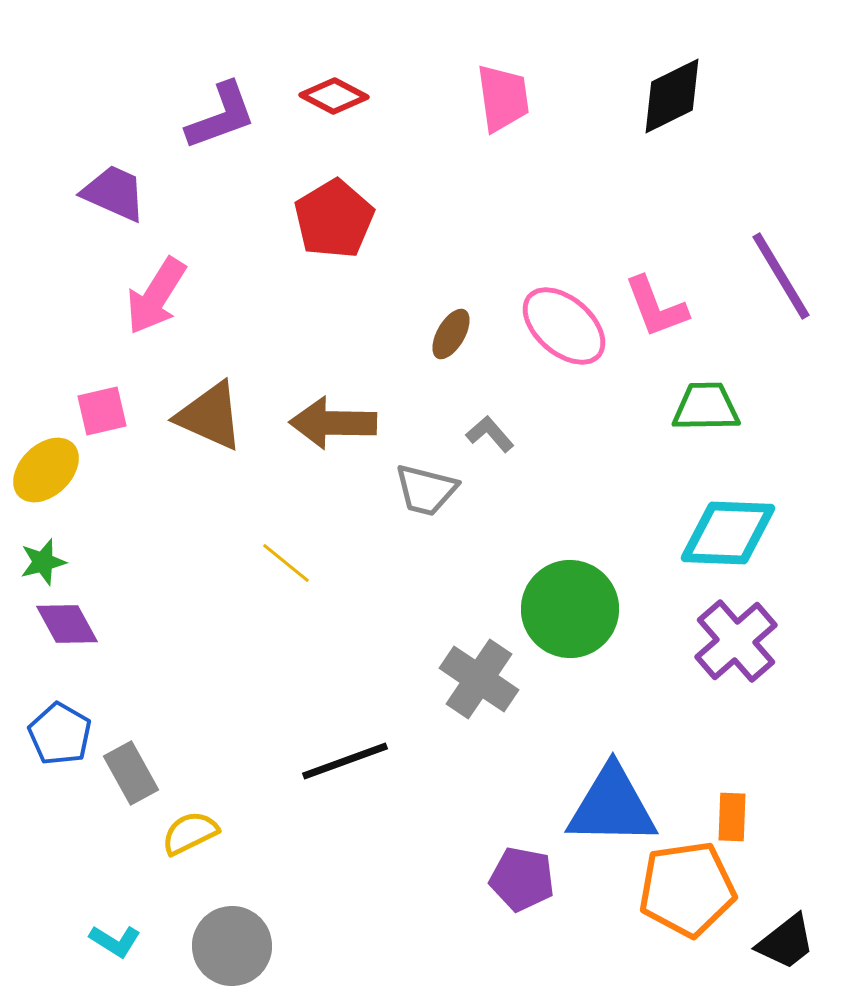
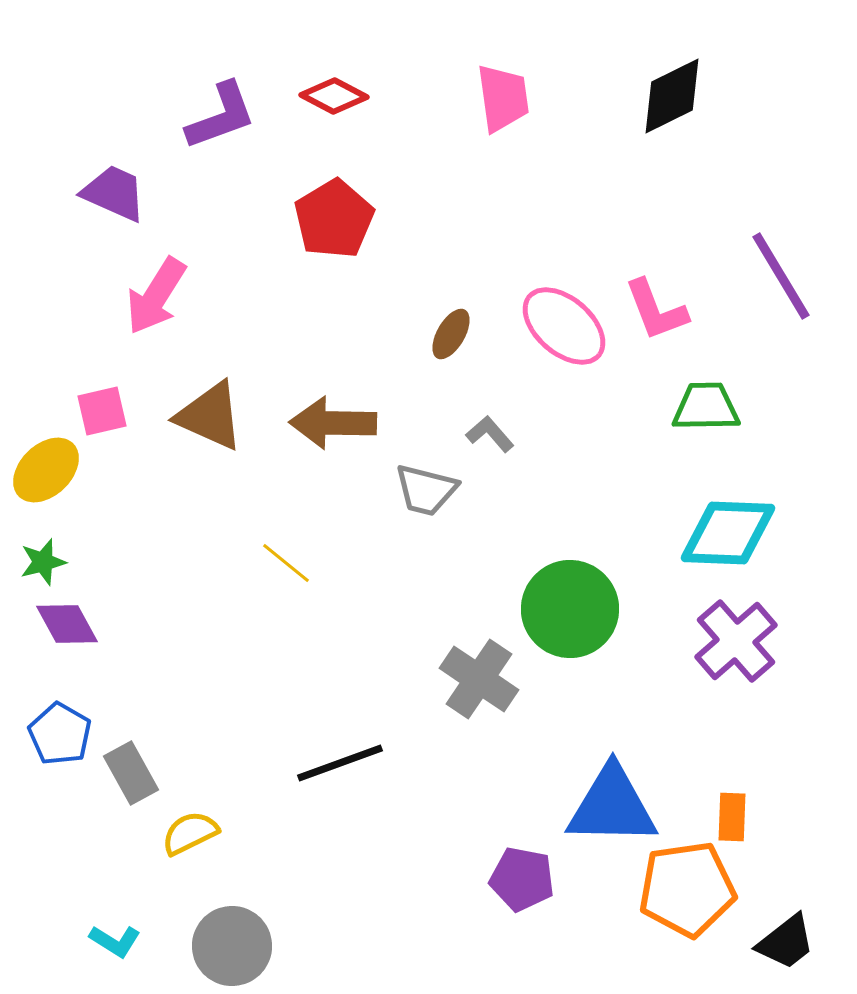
pink L-shape: moved 3 px down
black line: moved 5 px left, 2 px down
